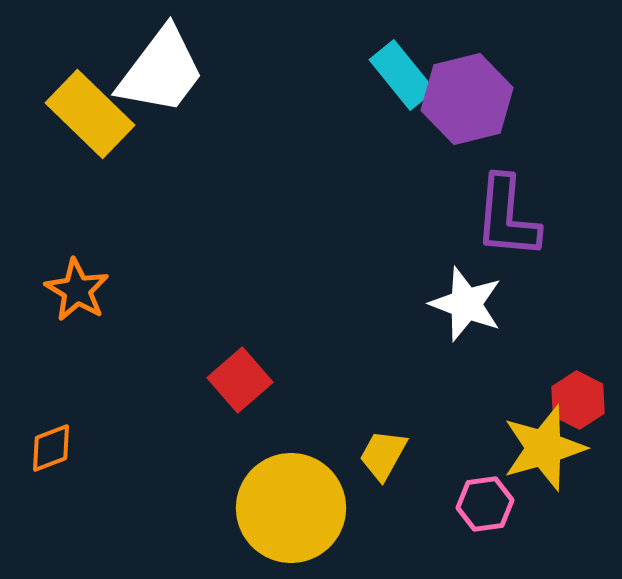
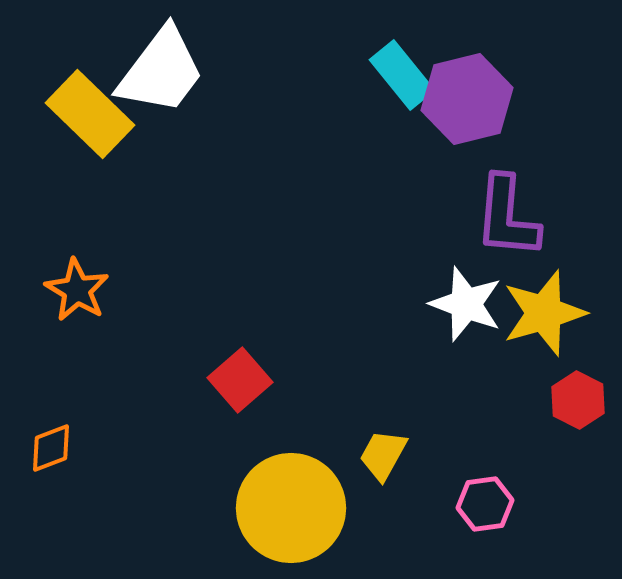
yellow star: moved 135 px up
